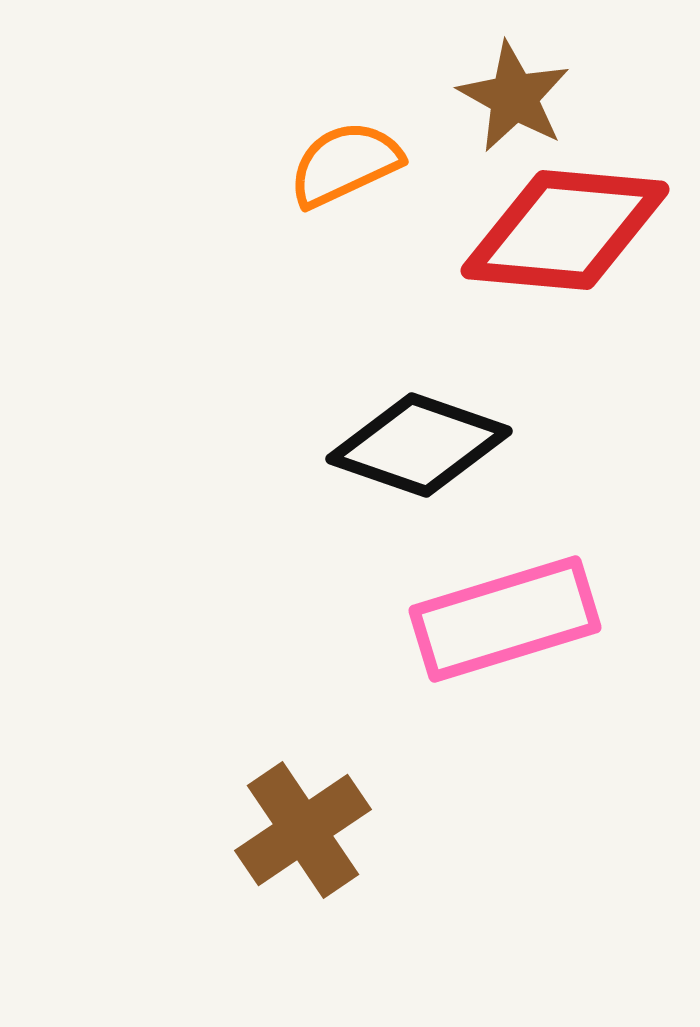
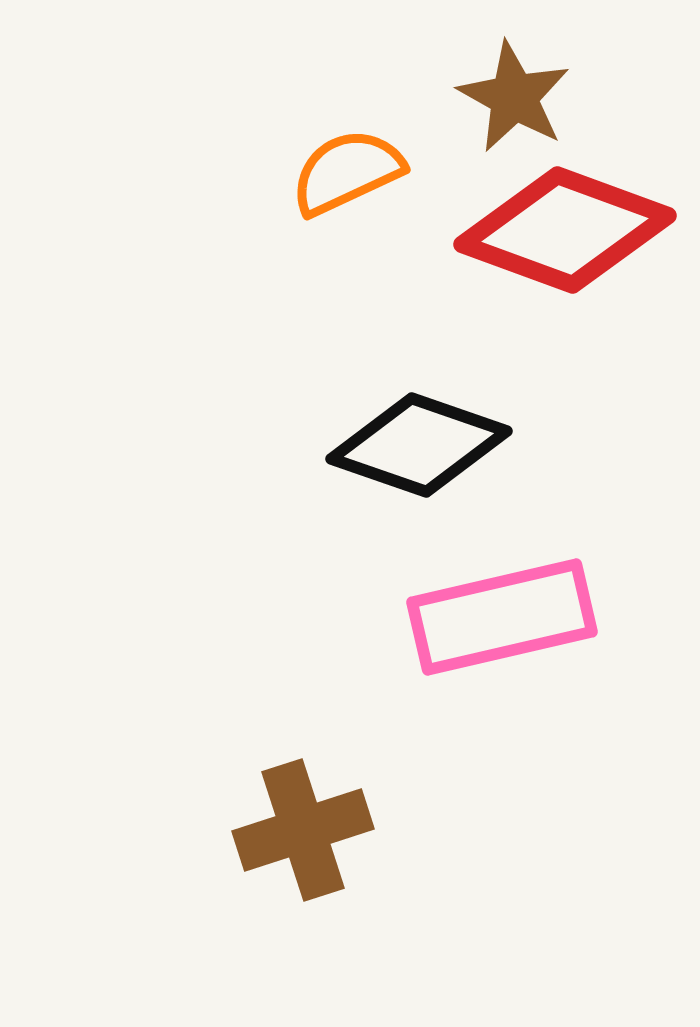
orange semicircle: moved 2 px right, 8 px down
red diamond: rotated 15 degrees clockwise
pink rectangle: moved 3 px left, 2 px up; rotated 4 degrees clockwise
brown cross: rotated 16 degrees clockwise
